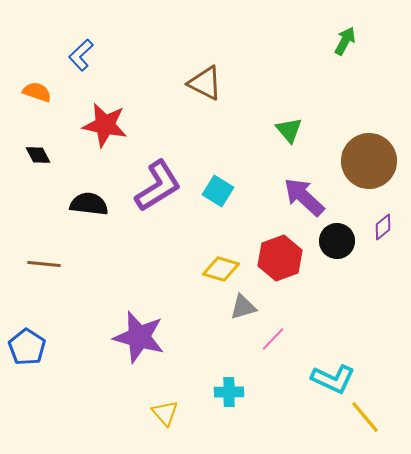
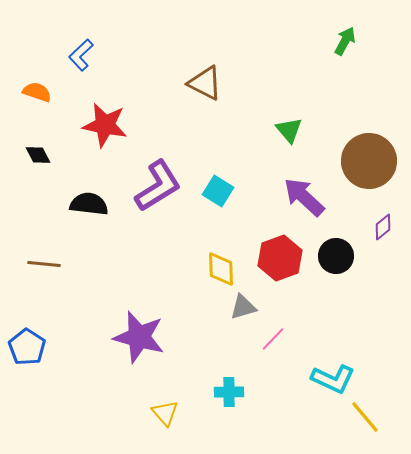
black circle: moved 1 px left, 15 px down
yellow diamond: rotated 72 degrees clockwise
